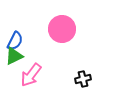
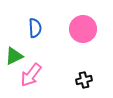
pink circle: moved 21 px right
blue semicircle: moved 20 px right, 13 px up; rotated 30 degrees counterclockwise
black cross: moved 1 px right, 1 px down
